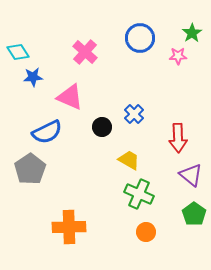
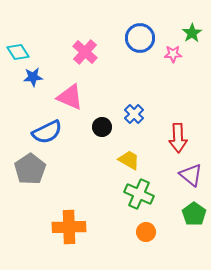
pink star: moved 5 px left, 2 px up
